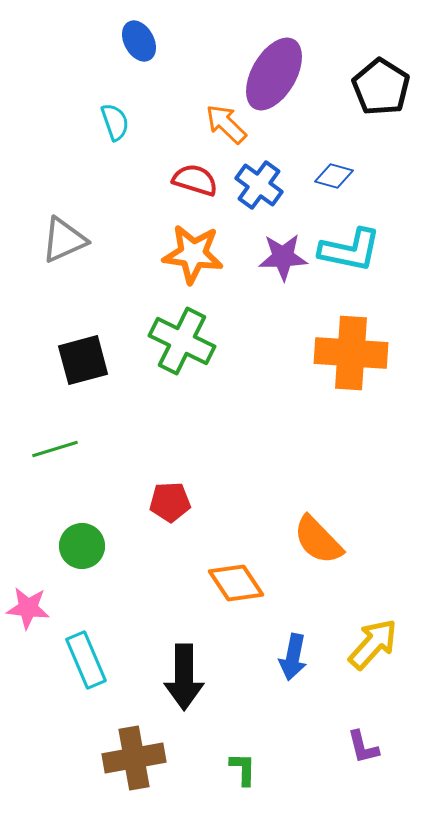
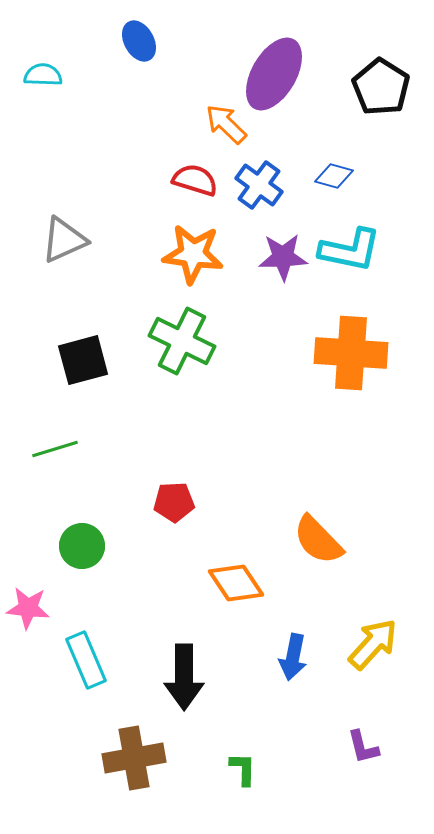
cyan semicircle: moved 72 px left, 47 px up; rotated 69 degrees counterclockwise
red pentagon: moved 4 px right
